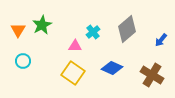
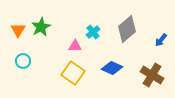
green star: moved 1 px left, 2 px down
